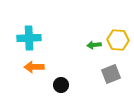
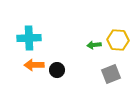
orange arrow: moved 2 px up
black circle: moved 4 px left, 15 px up
